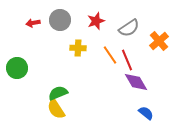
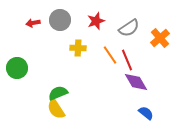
orange cross: moved 1 px right, 3 px up
